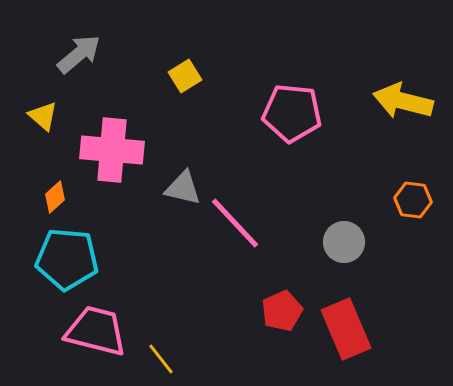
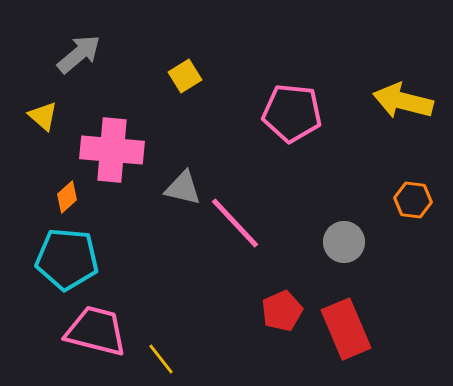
orange diamond: moved 12 px right
